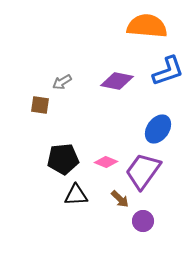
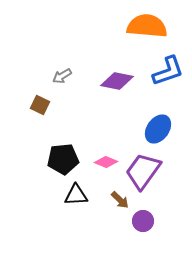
gray arrow: moved 6 px up
brown square: rotated 18 degrees clockwise
brown arrow: moved 1 px down
